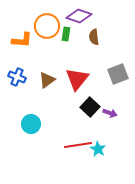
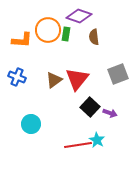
orange circle: moved 1 px right, 4 px down
brown triangle: moved 7 px right
cyan star: moved 1 px left, 9 px up
